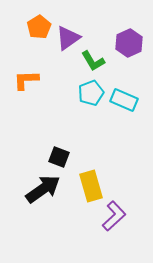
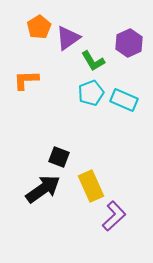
yellow rectangle: rotated 8 degrees counterclockwise
